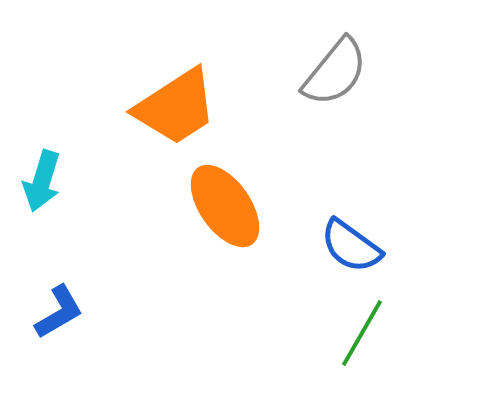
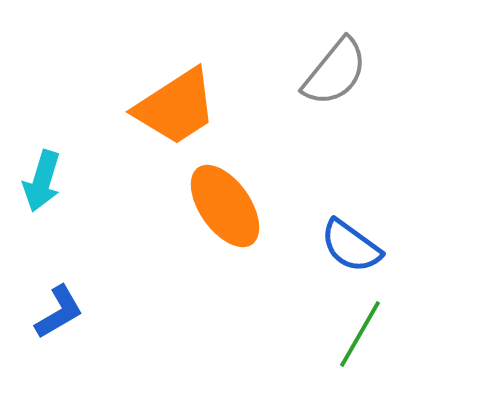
green line: moved 2 px left, 1 px down
